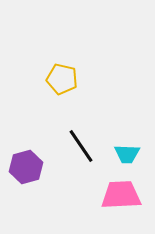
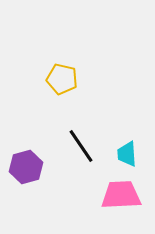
cyan trapezoid: rotated 84 degrees clockwise
